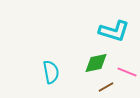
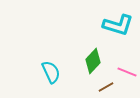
cyan L-shape: moved 4 px right, 6 px up
green diamond: moved 3 px left, 2 px up; rotated 35 degrees counterclockwise
cyan semicircle: rotated 15 degrees counterclockwise
